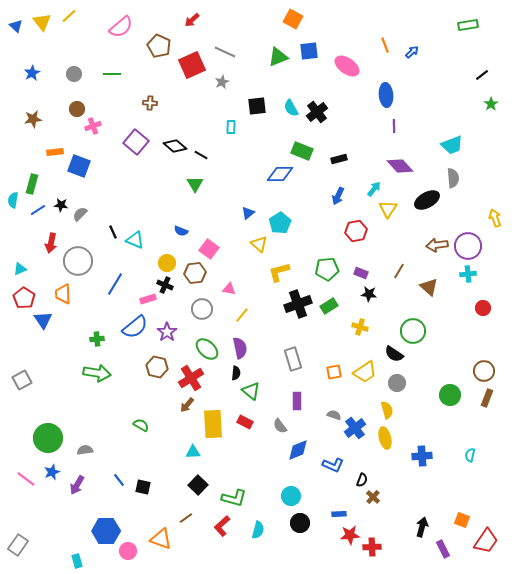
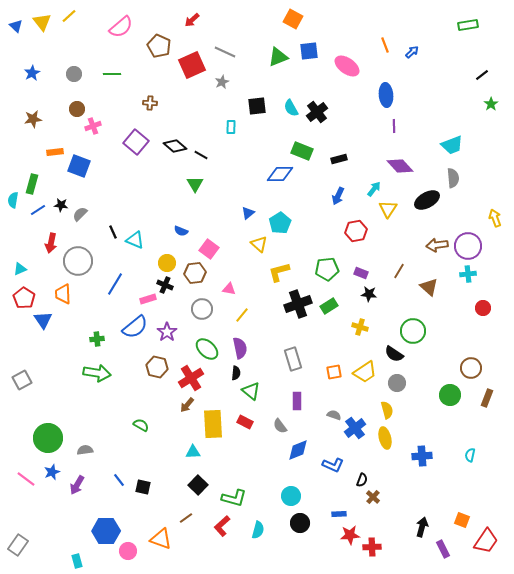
brown circle at (484, 371): moved 13 px left, 3 px up
